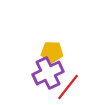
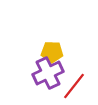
red line: moved 6 px right, 1 px up
